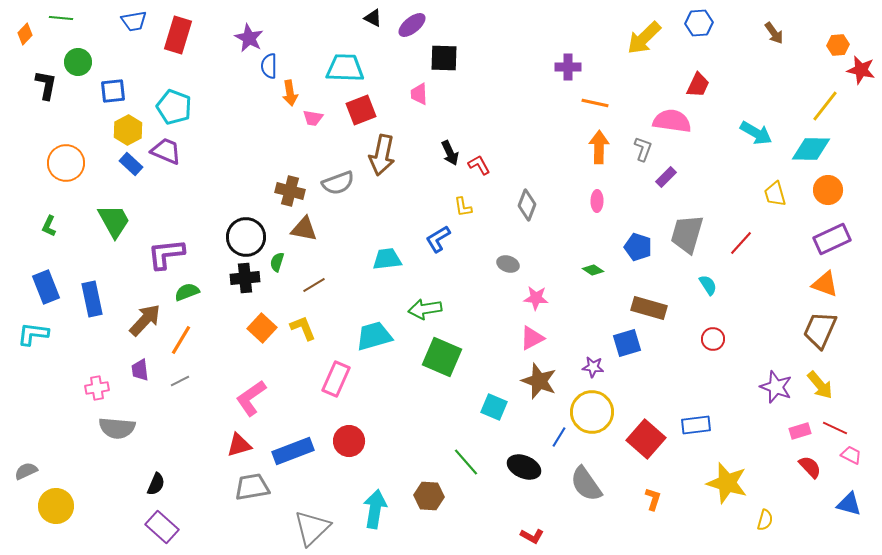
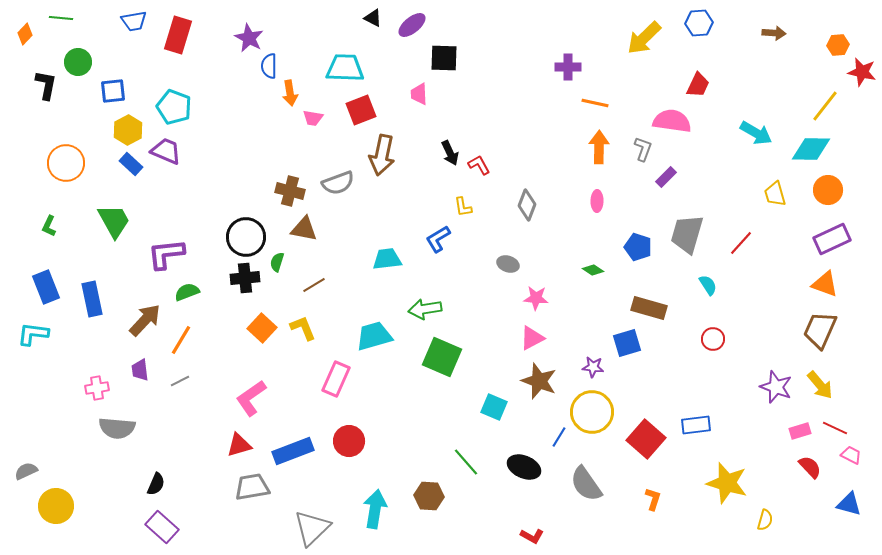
brown arrow at (774, 33): rotated 50 degrees counterclockwise
red star at (861, 70): moved 1 px right, 2 px down
